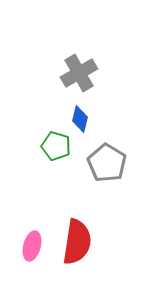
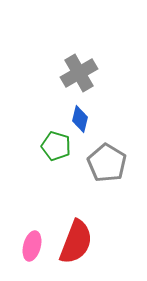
red semicircle: moved 1 px left; rotated 12 degrees clockwise
